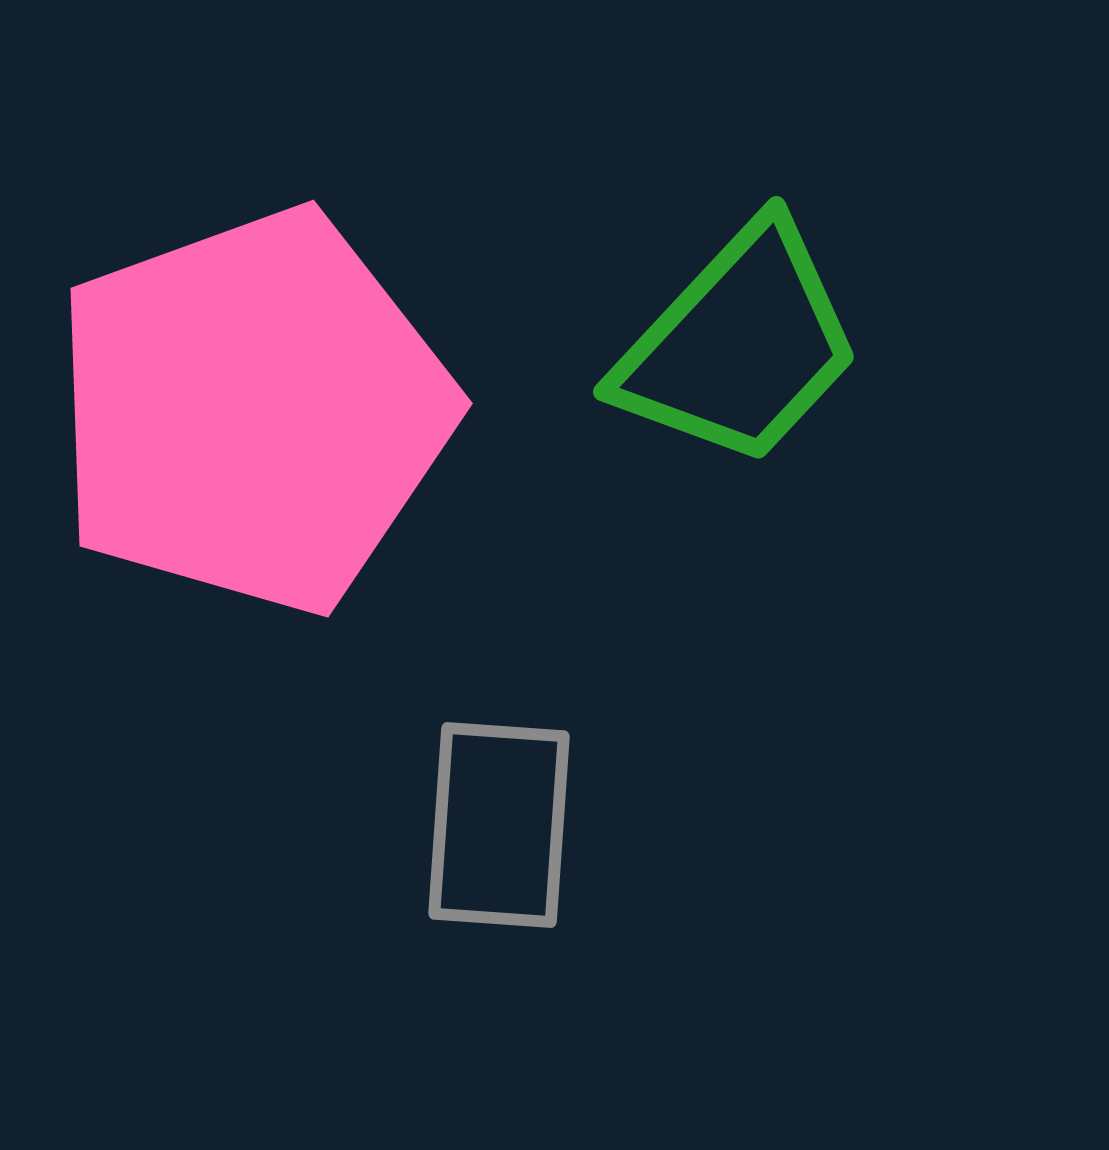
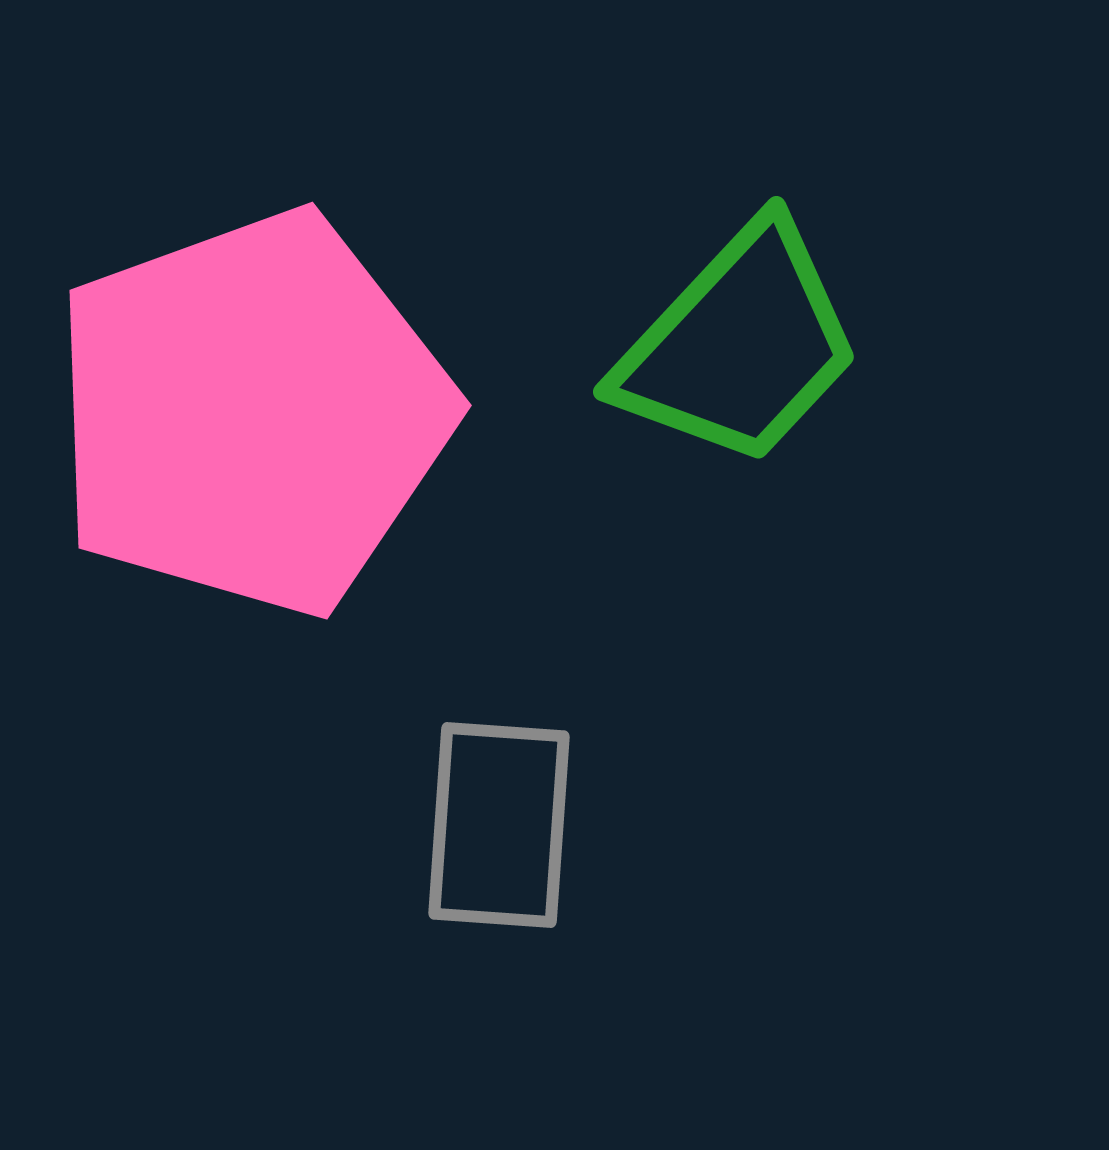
pink pentagon: moved 1 px left, 2 px down
